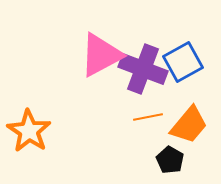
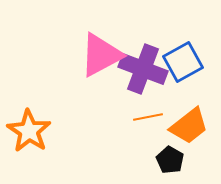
orange trapezoid: moved 1 px down; rotated 12 degrees clockwise
